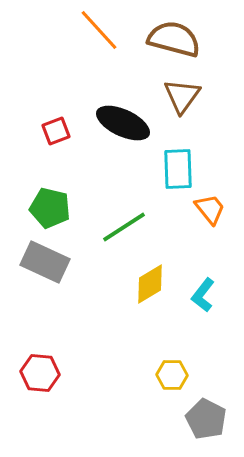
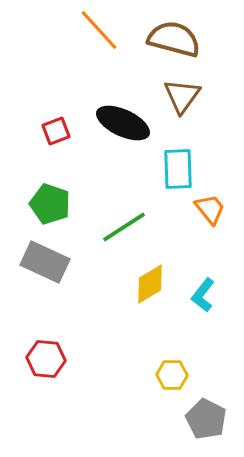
green pentagon: moved 4 px up; rotated 6 degrees clockwise
red hexagon: moved 6 px right, 14 px up
